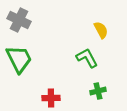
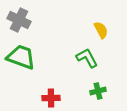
green trapezoid: moved 2 px right, 2 px up; rotated 44 degrees counterclockwise
